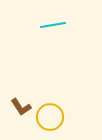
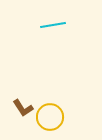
brown L-shape: moved 2 px right, 1 px down
